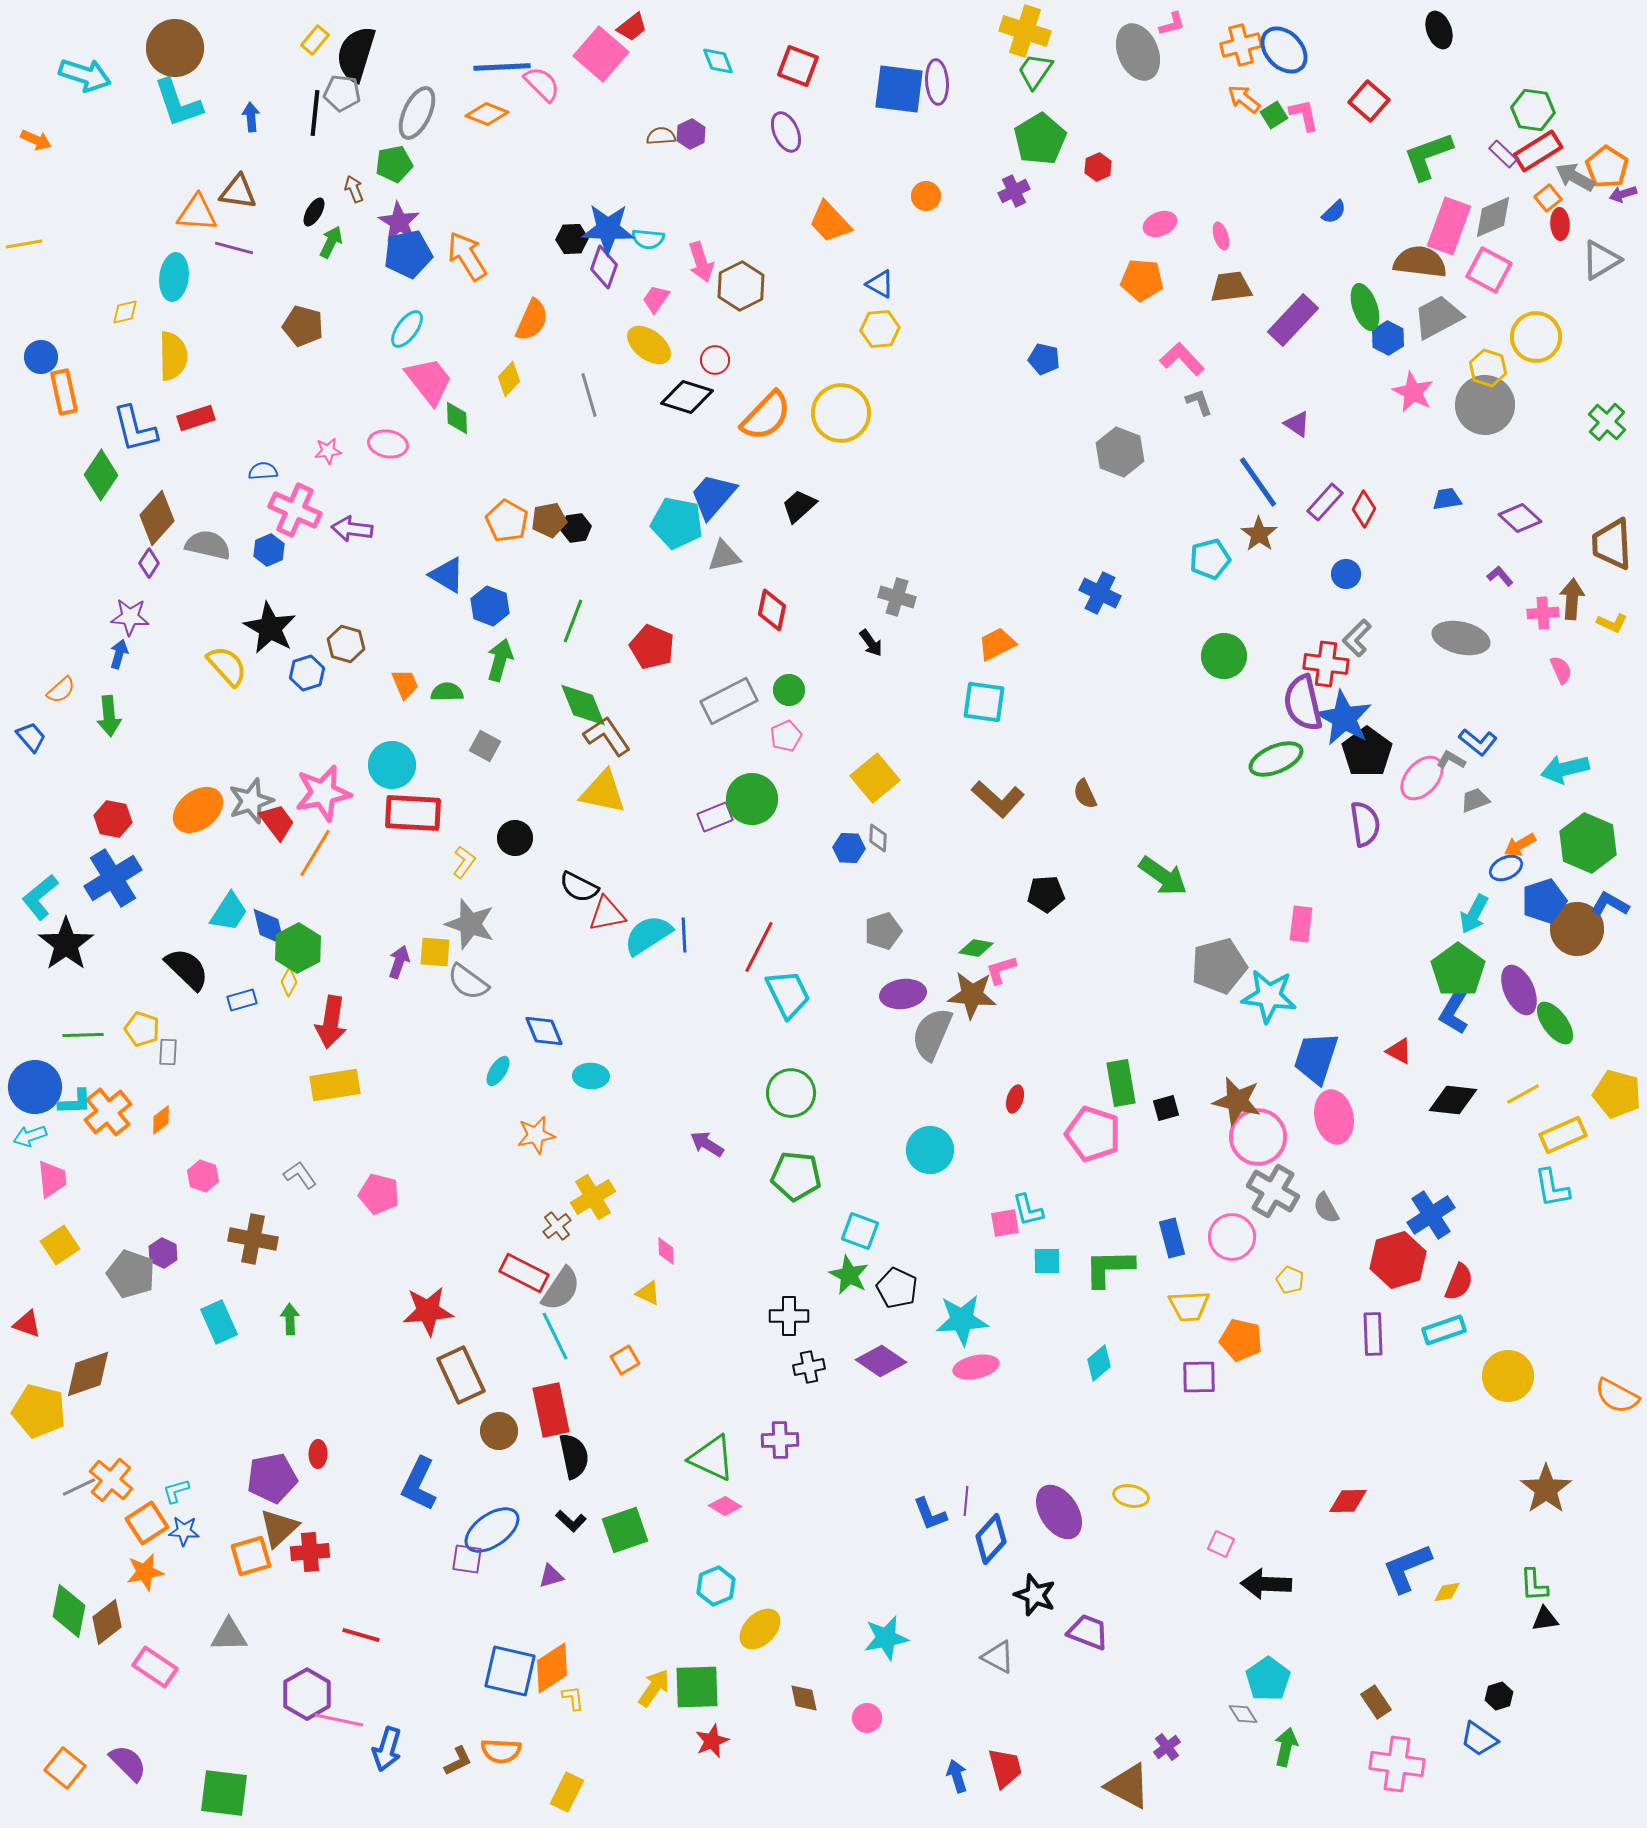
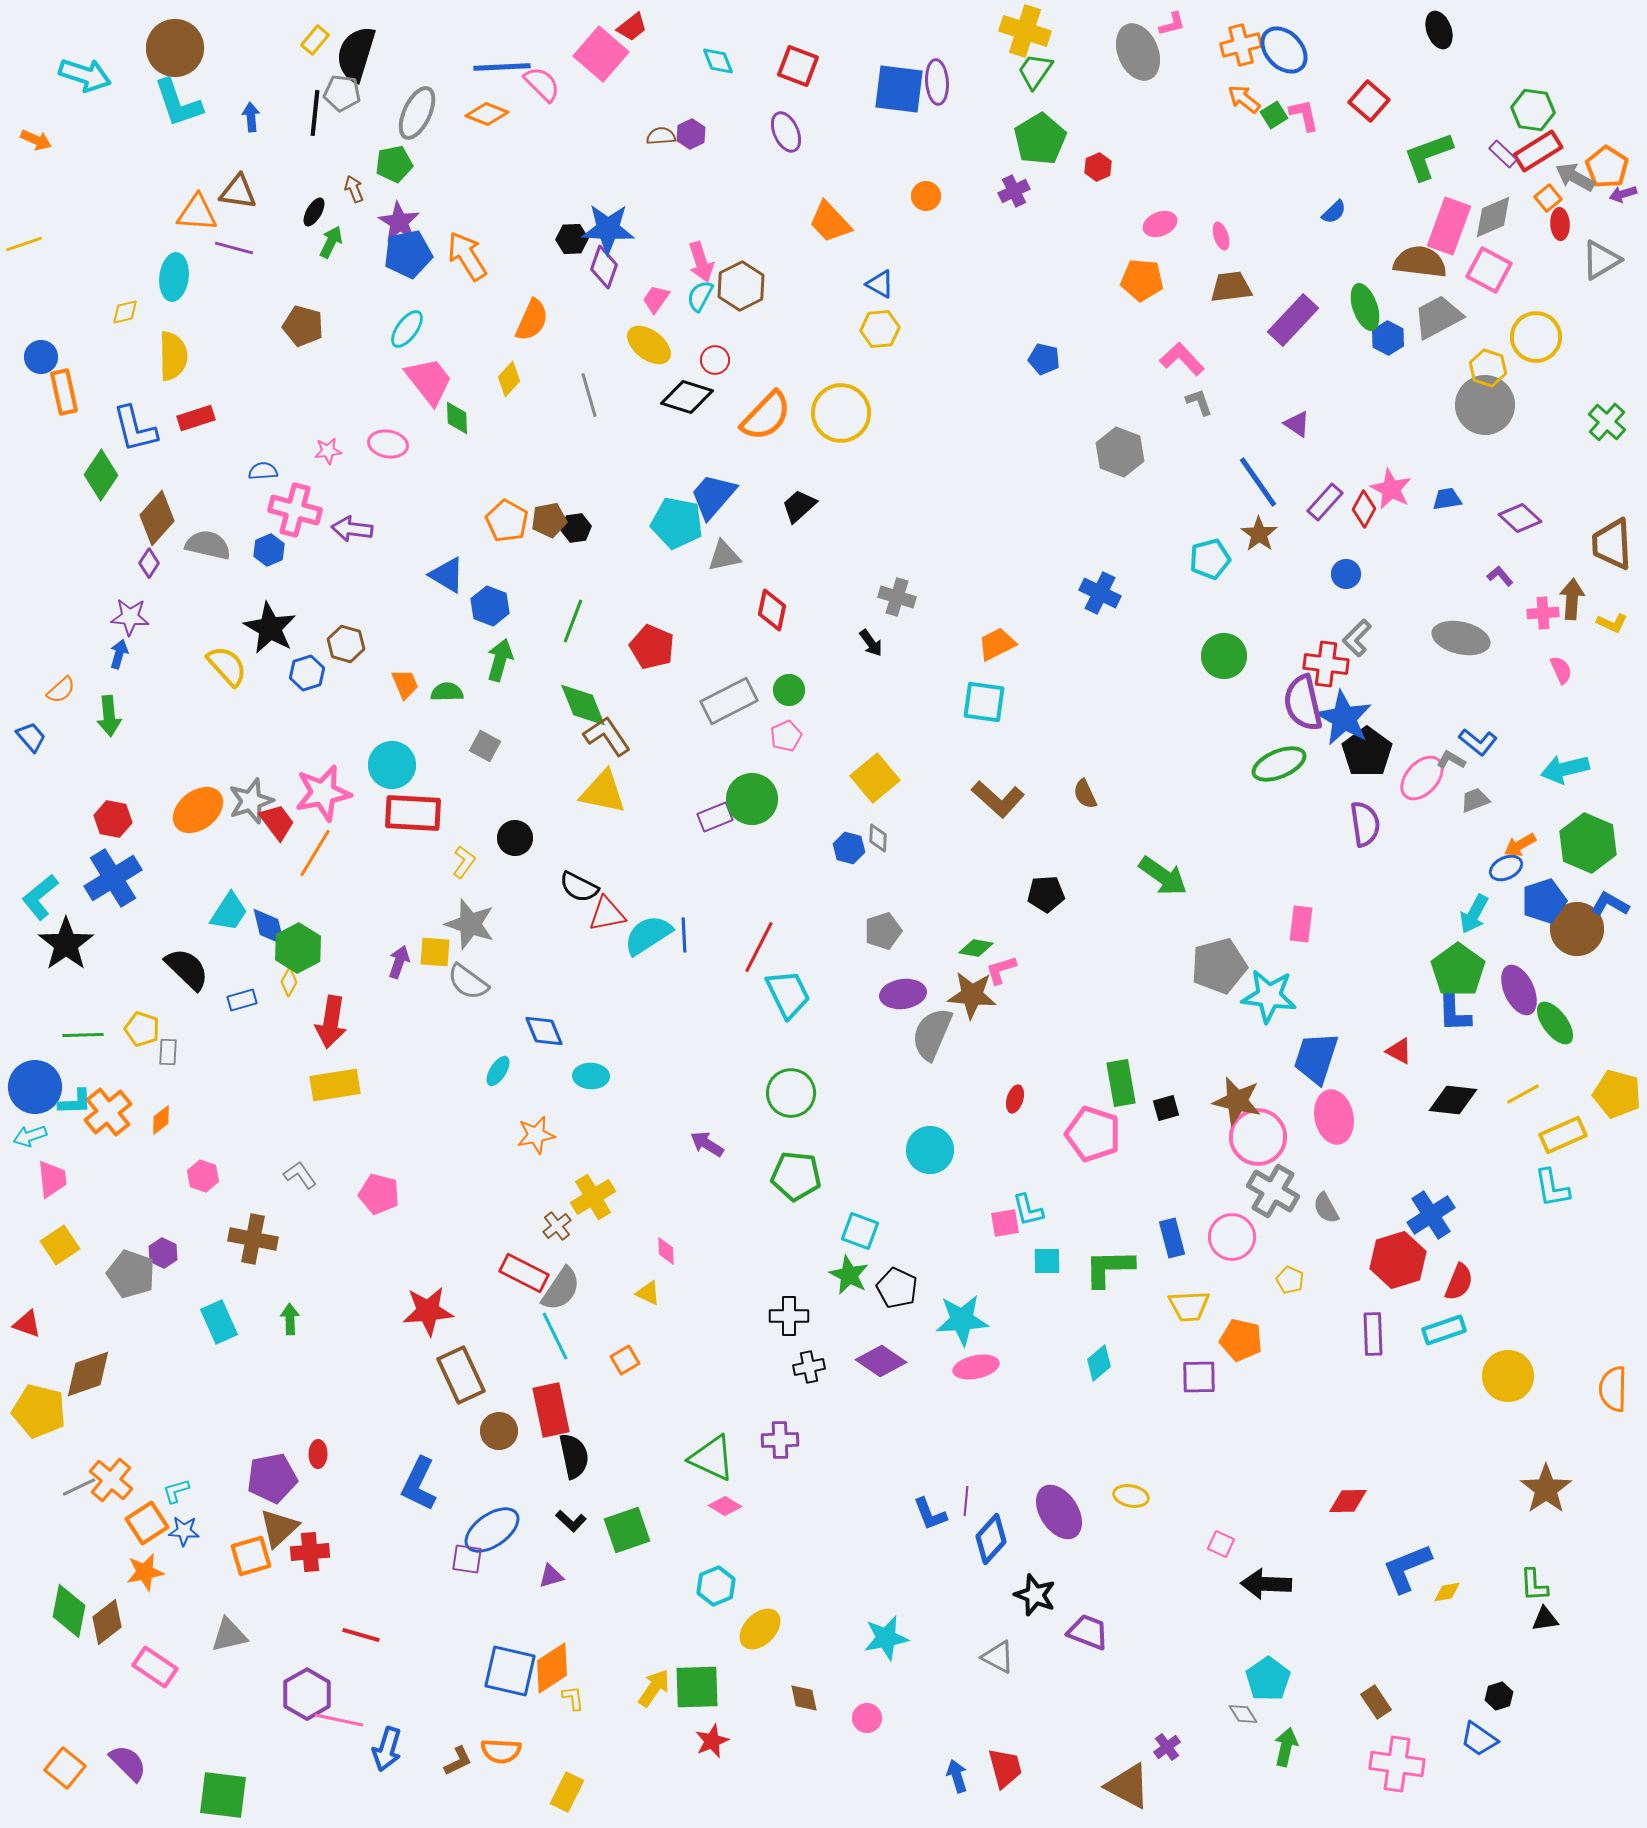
cyan semicircle at (648, 239): moved 52 px right, 57 px down; rotated 112 degrees clockwise
yellow line at (24, 244): rotated 9 degrees counterclockwise
pink star at (1413, 392): moved 22 px left, 97 px down
pink cross at (295, 510): rotated 9 degrees counterclockwise
green ellipse at (1276, 759): moved 3 px right, 5 px down
blue hexagon at (849, 848): rotated 12 degrees clockwise
blue L-shape at (1454, 1012): rotated 33 degrees counterclockwise
orange semicircle at (1617, 1396): moved 4 px left, 7 px up; rotated 63 degrees clockwise
green square at (625, 1530): moved 2 px right
gray triangle at (229, 1635): rotated 12 degrees counterclockwise
green square at (224, 1793): moved 1 px left, 2 px down
